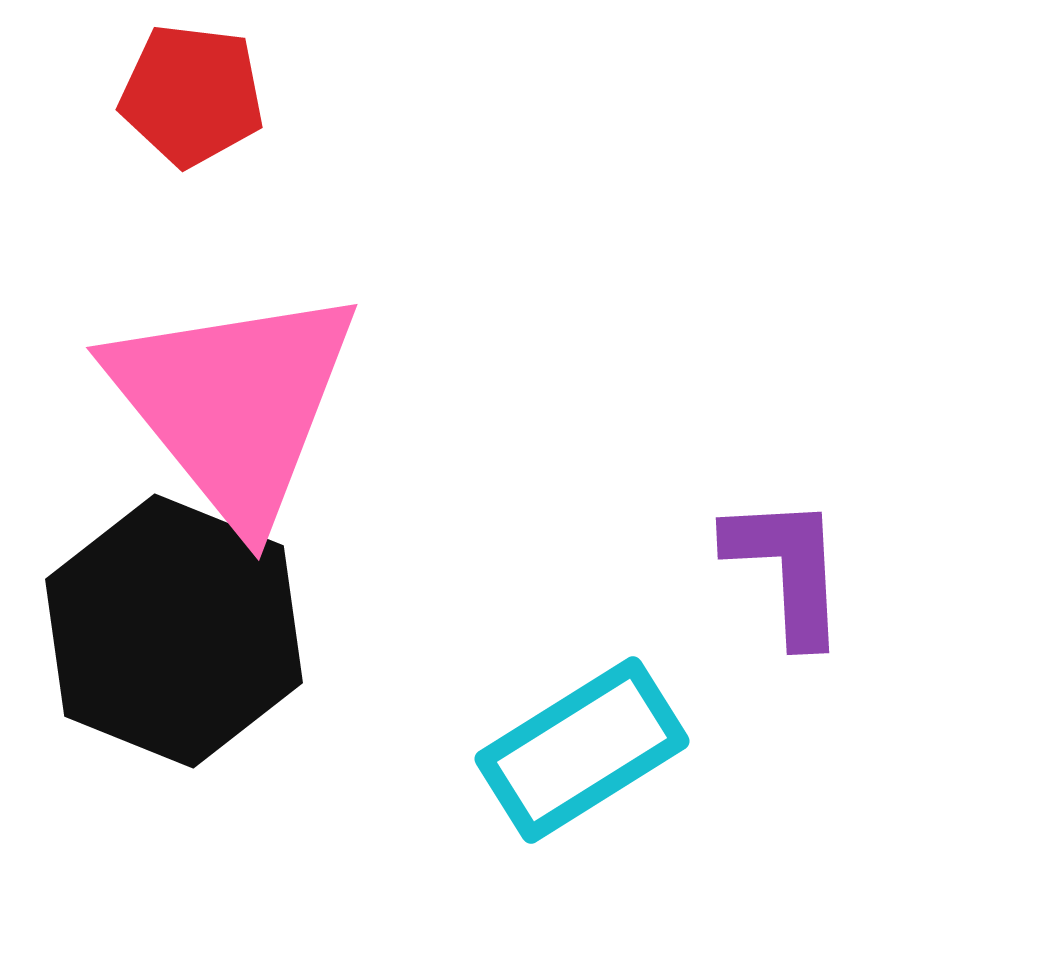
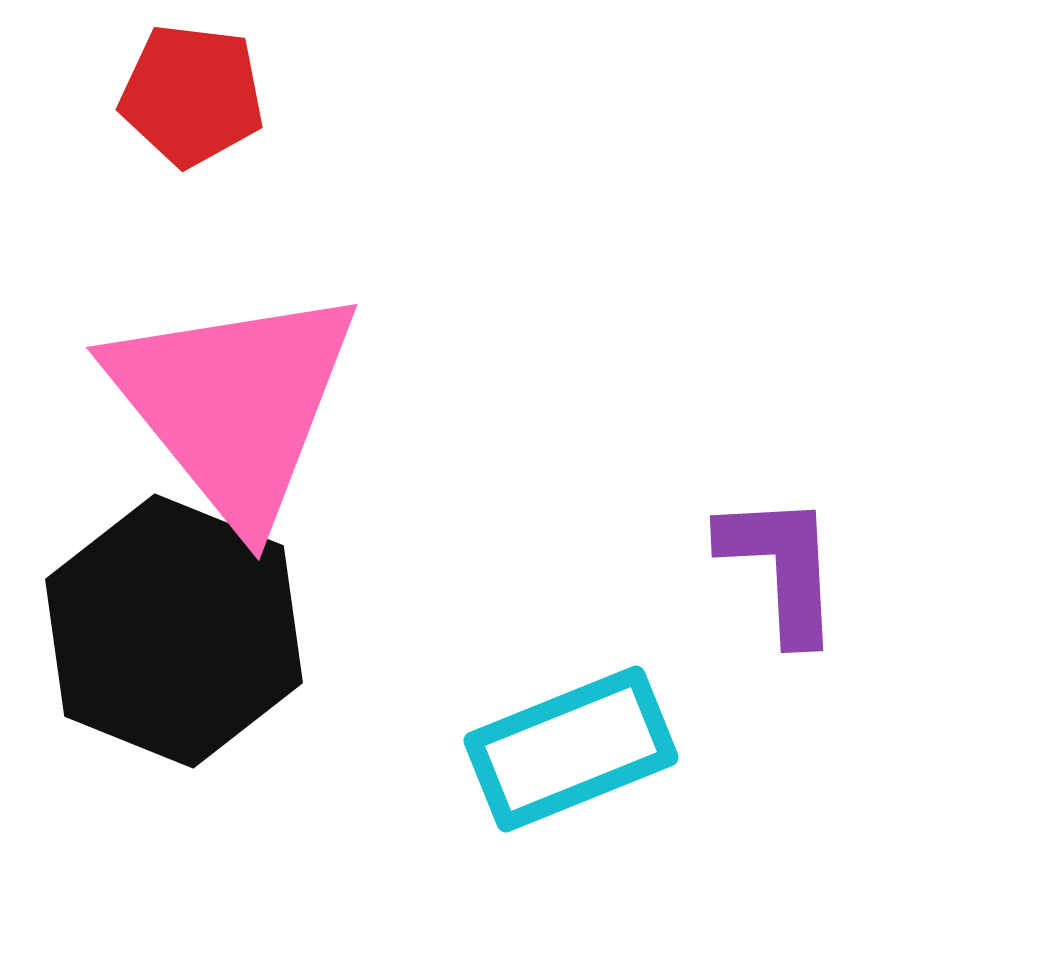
purple L-shape: moved 6 px left, 2 px up
cyan rectangle: moved 11 px left, 1 px up; rotated 10 degrees clockwise
